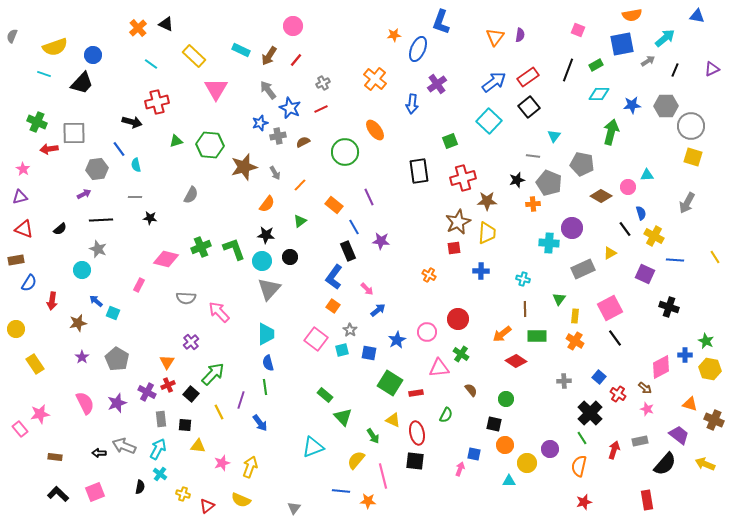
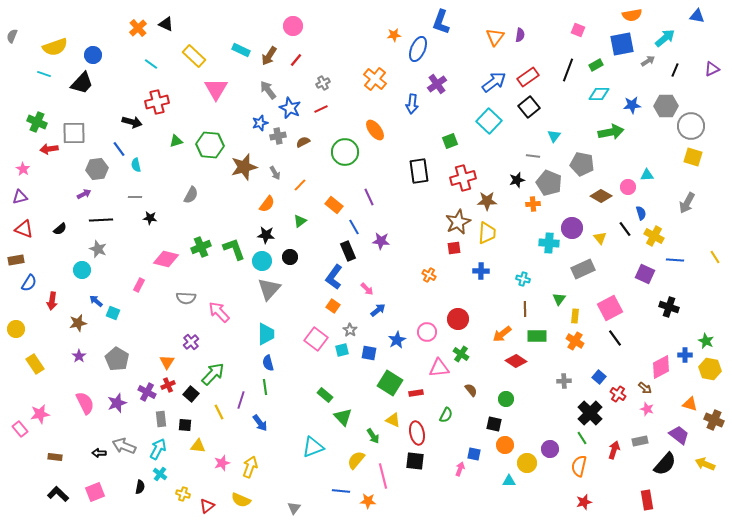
green arrow at (611, 132): rotated 65 degrees clockwise
yellow triangle at (610, 253): moved 10 px left, 15 px up; rotated 40 degrees counterclockwise
purple star at (82, 357): moved 3 px left, 1 px up
